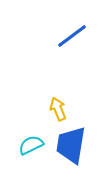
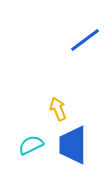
blue line: moved 13 px right, 4 px down
blue trapezoid: moved 2 px right; rotated 9 degrees counterclockwise
